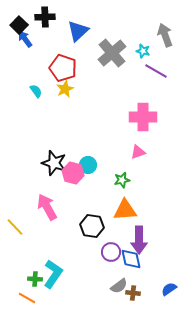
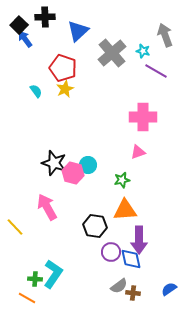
black hexagon: moved 3 px right
